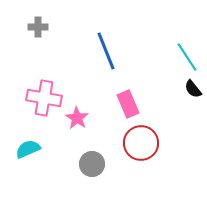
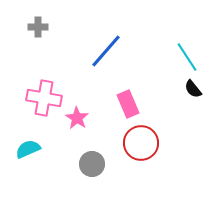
blue line: rotated 63 degrees clockwise
